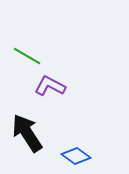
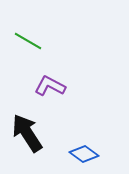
green line: moved 1 px right, 15 px up
blue diamond: moved 8 px right, 2 px up
